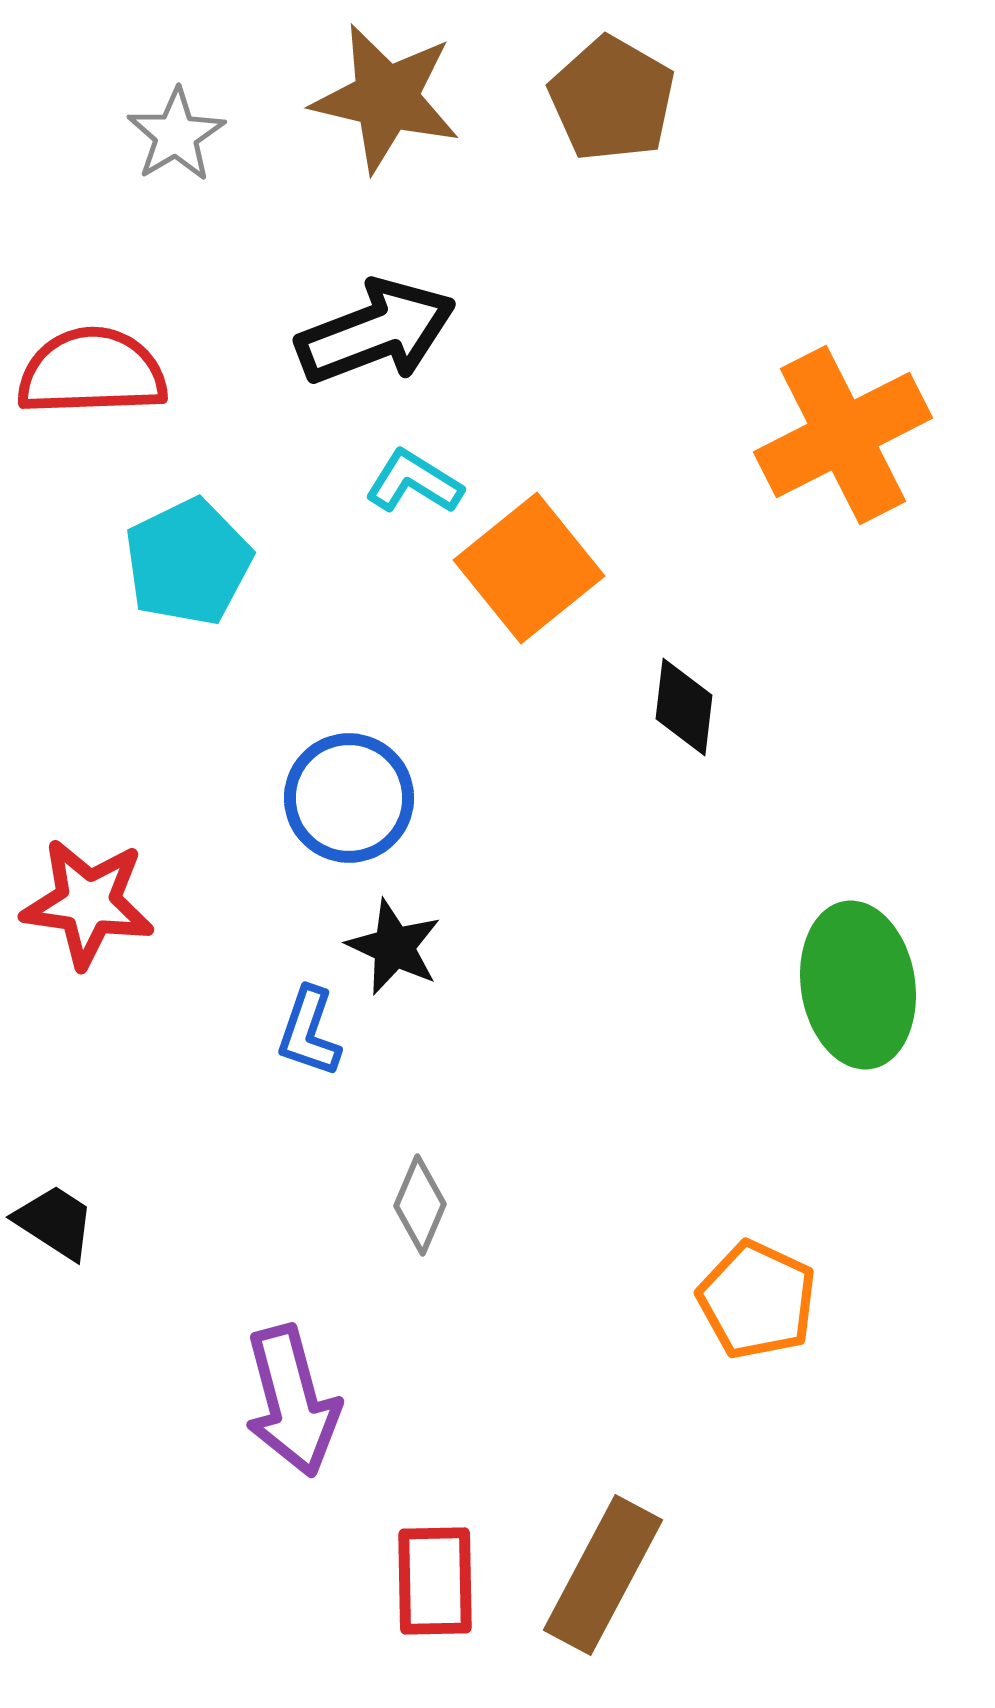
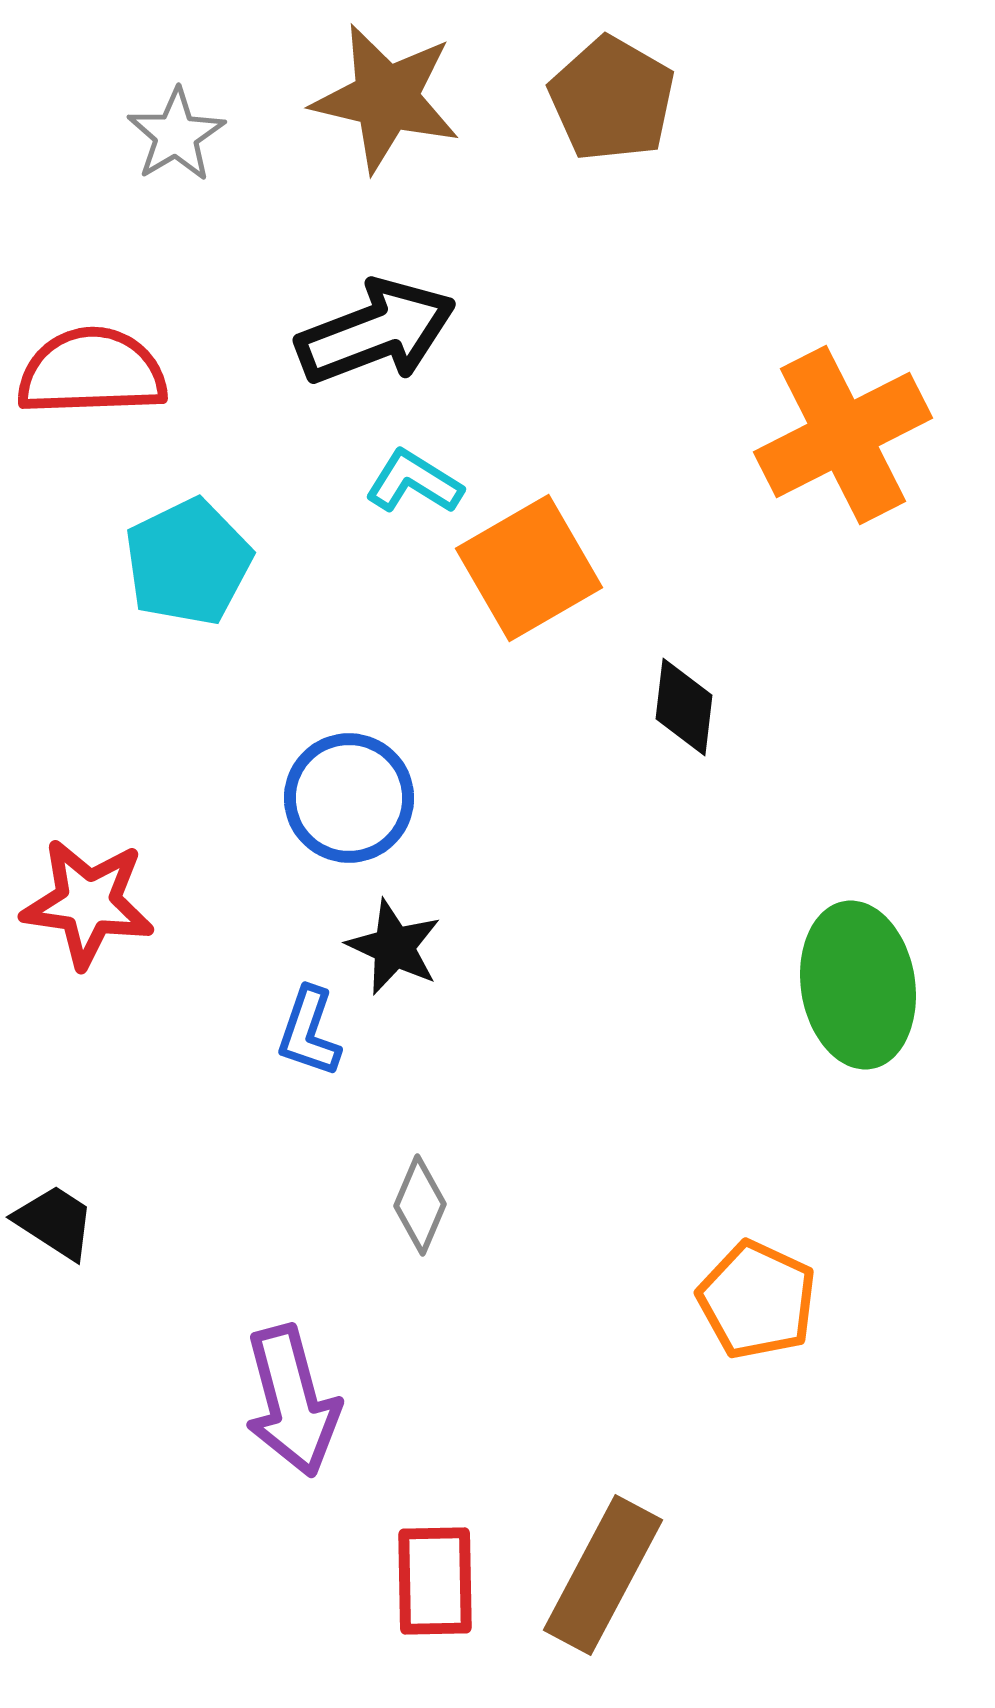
orange square: rotated 9 degrees clockwise
